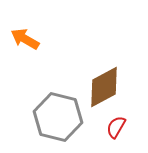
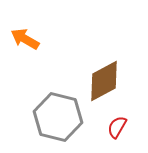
brown diamond: moved 6 px up
red semicircle: moved 1 px right
